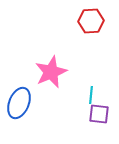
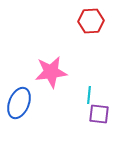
pink star: rotated 16 degrees clockwise
cyan line: moved 2 px left
